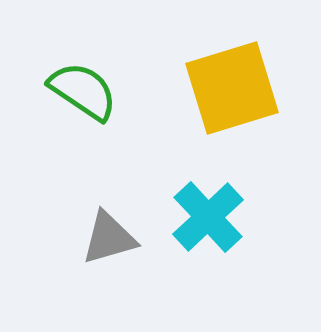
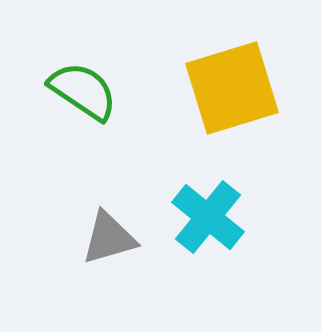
cyan cross: rotated 8 degrees counterclockwise
